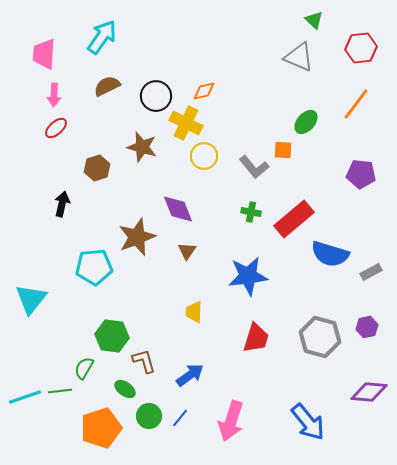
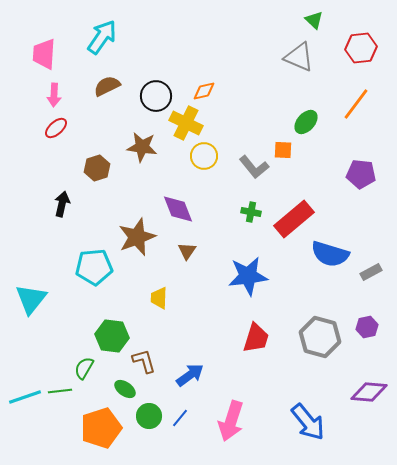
brown star at (142, 147): rotated 8 degrees counterclockwise
yellow trapezoid at (194, 312): moved 35 px left, 14 px up
